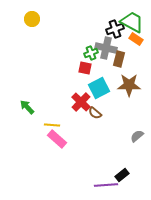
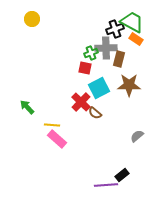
gray cross: rotated 15 degrees counterclockwise
